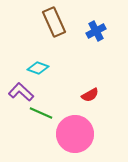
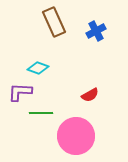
purple L-shape: moved 1 px left; rotated 40 degrees counterclockwise
green line: rotated 25 degrees counterclockwise
pink circle: moved 1 px right, 2 px down
